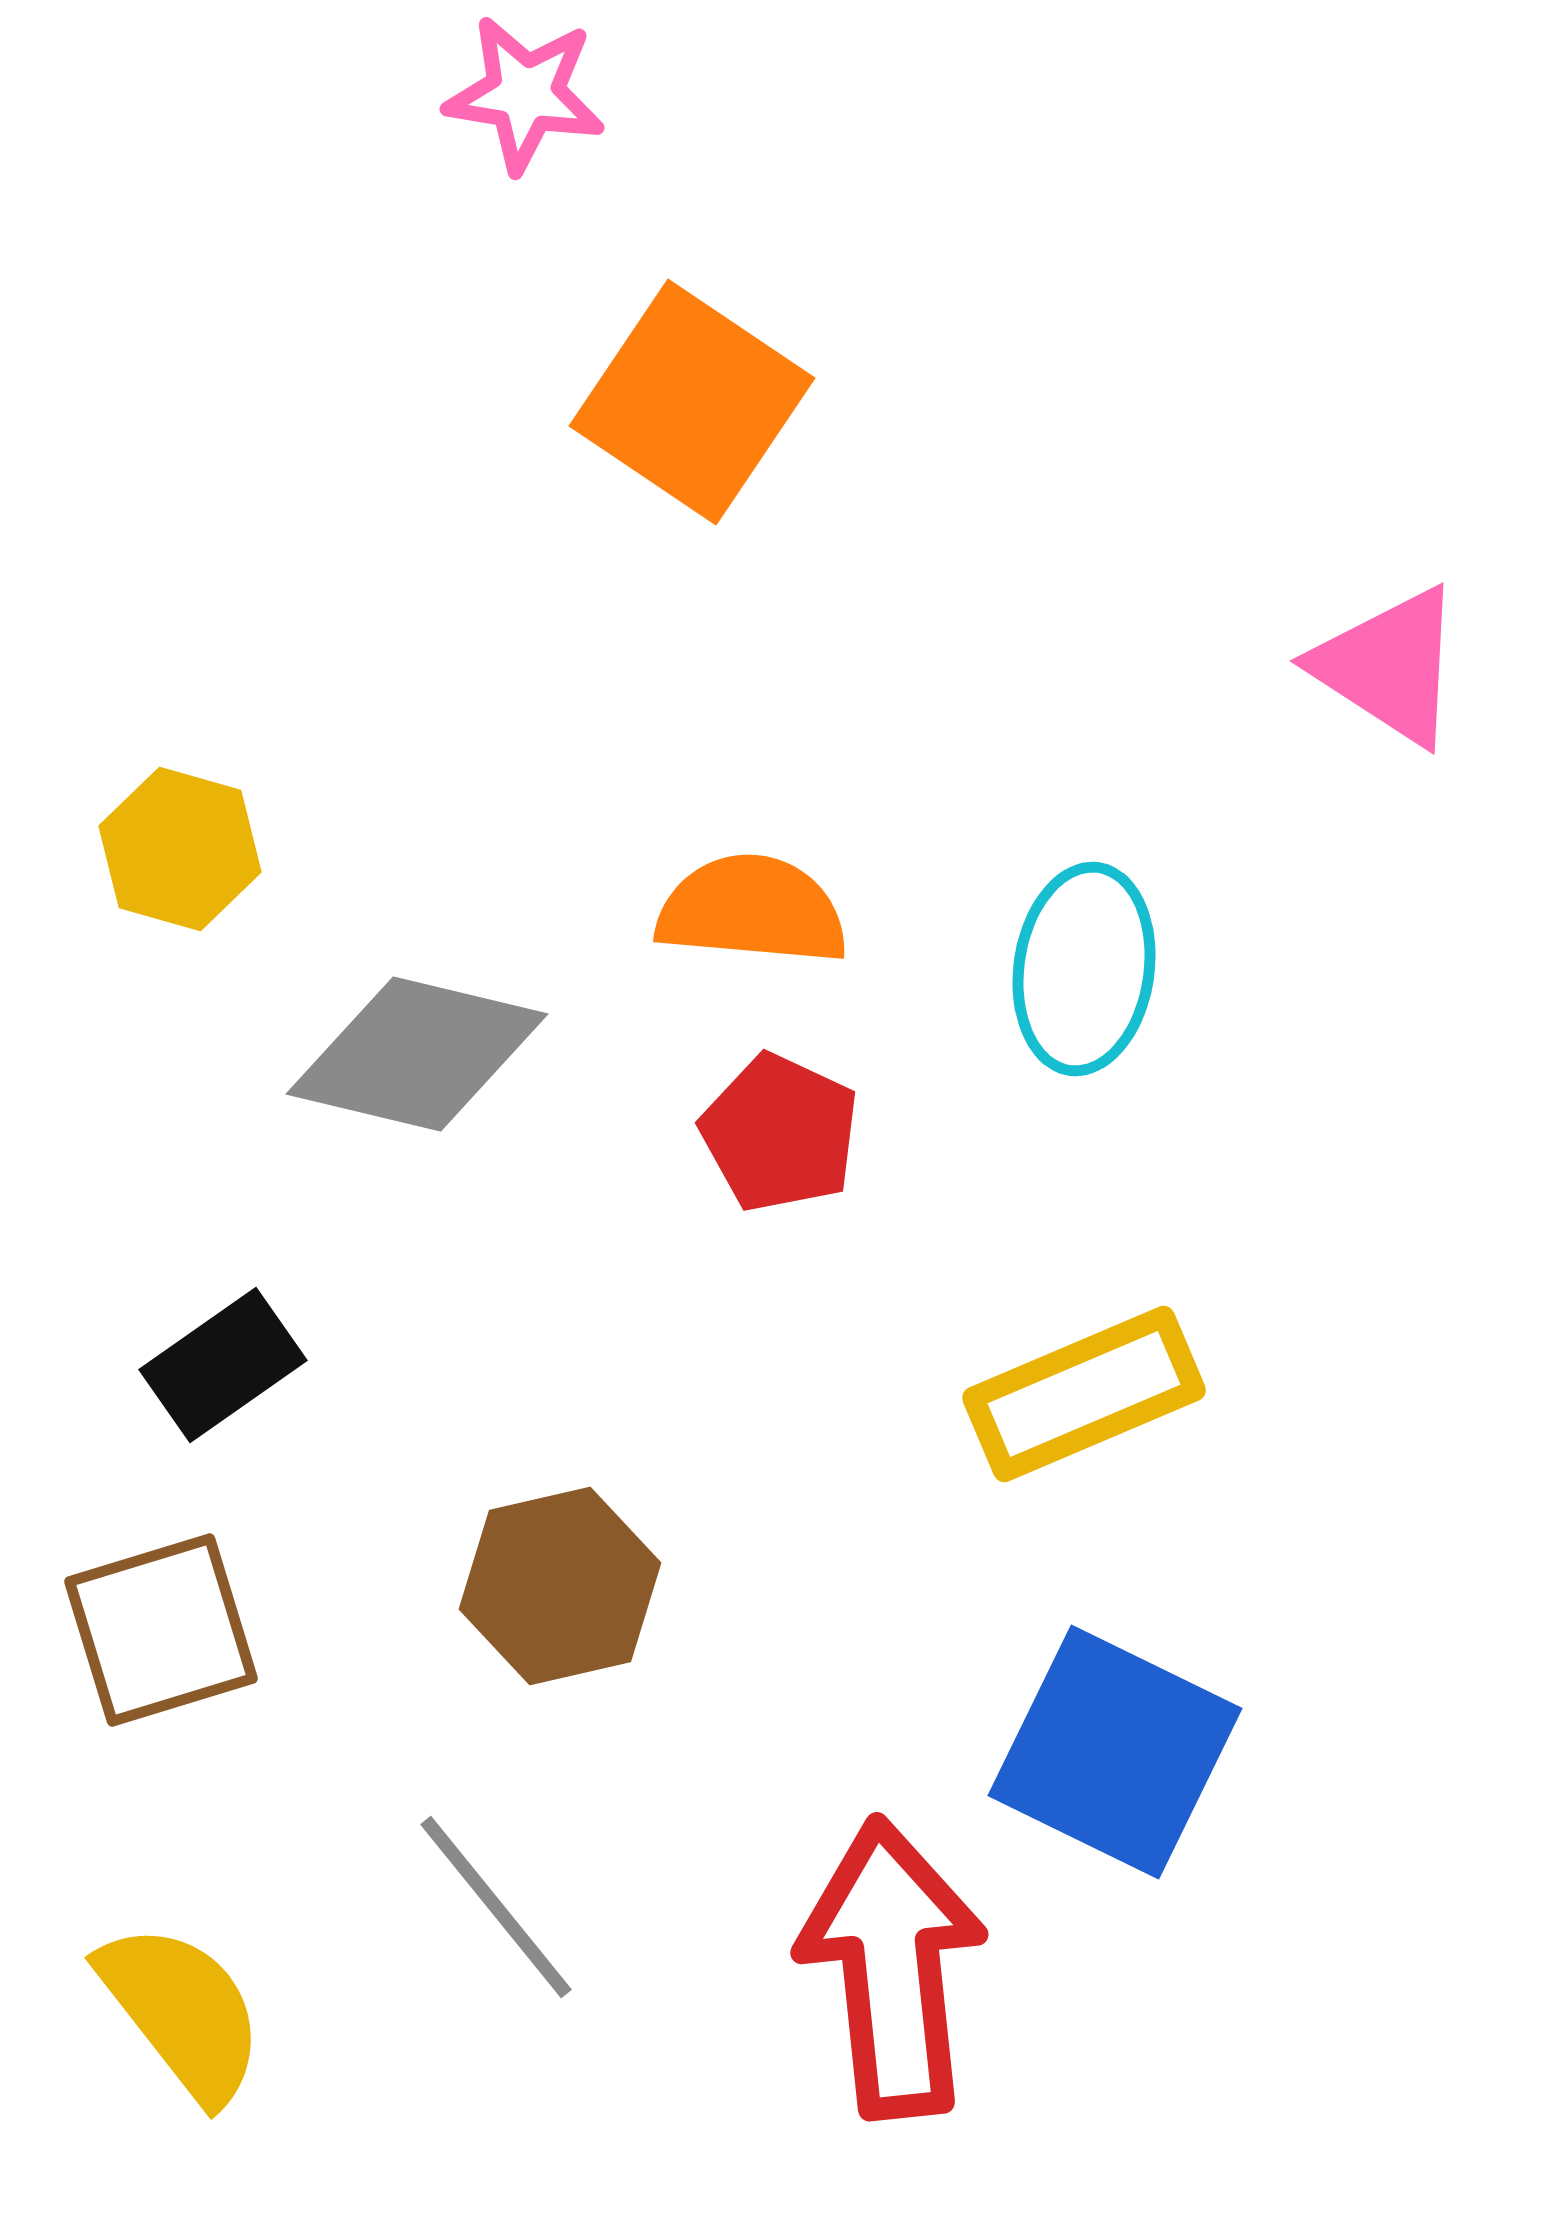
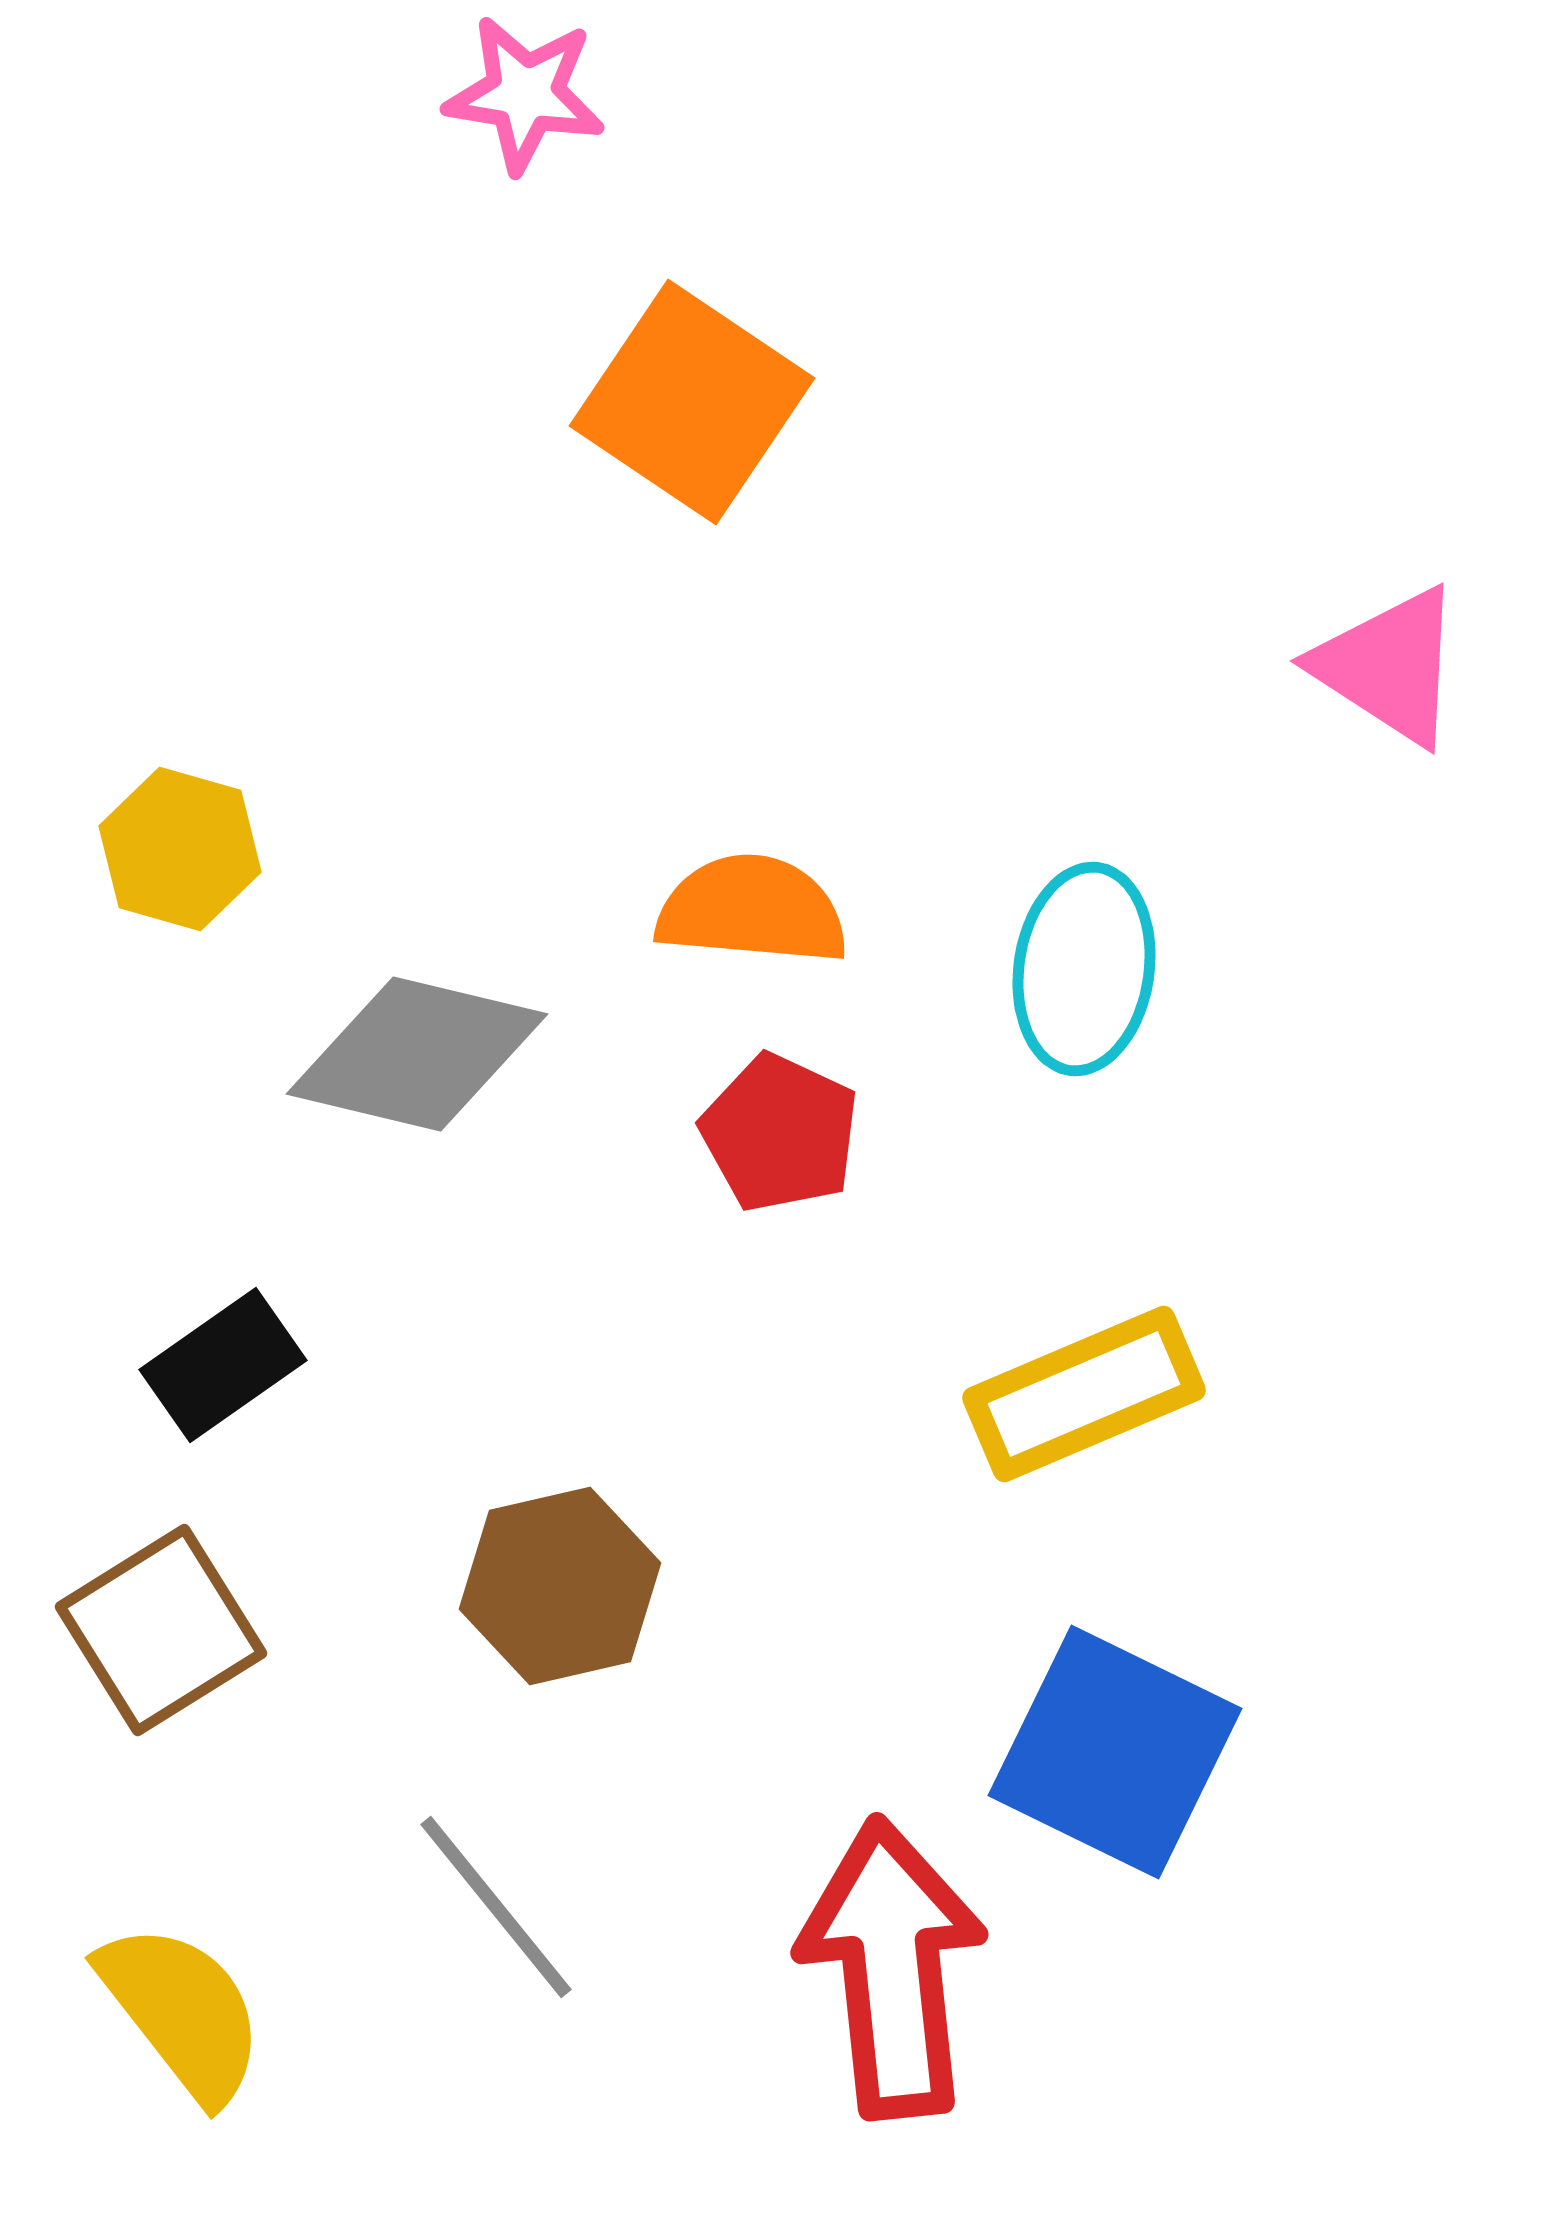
brown square: rotated 15 degrees counterclockwise
